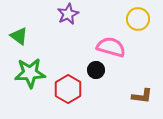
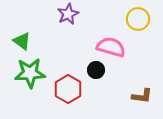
green triangle: moved 3 px right, 5 px down
